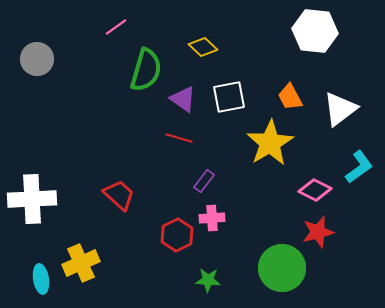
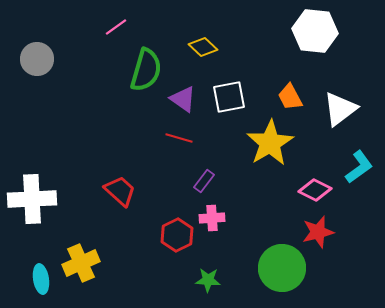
red trapezoid: moved 1 px right, 4 px up
